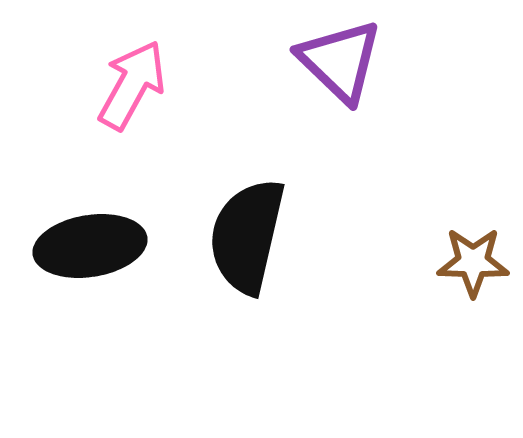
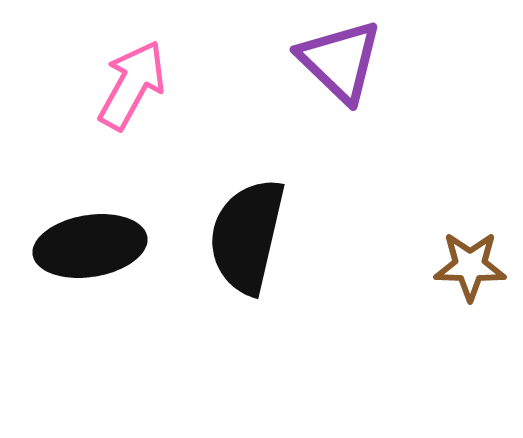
brown star: moved 3 px left, 4 px down
